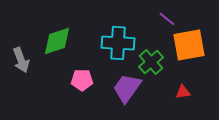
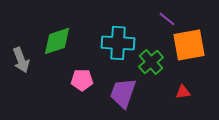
purple trapezoid: moved 4 px left, 5 px down; rotated 16 degrees counterclockwise
